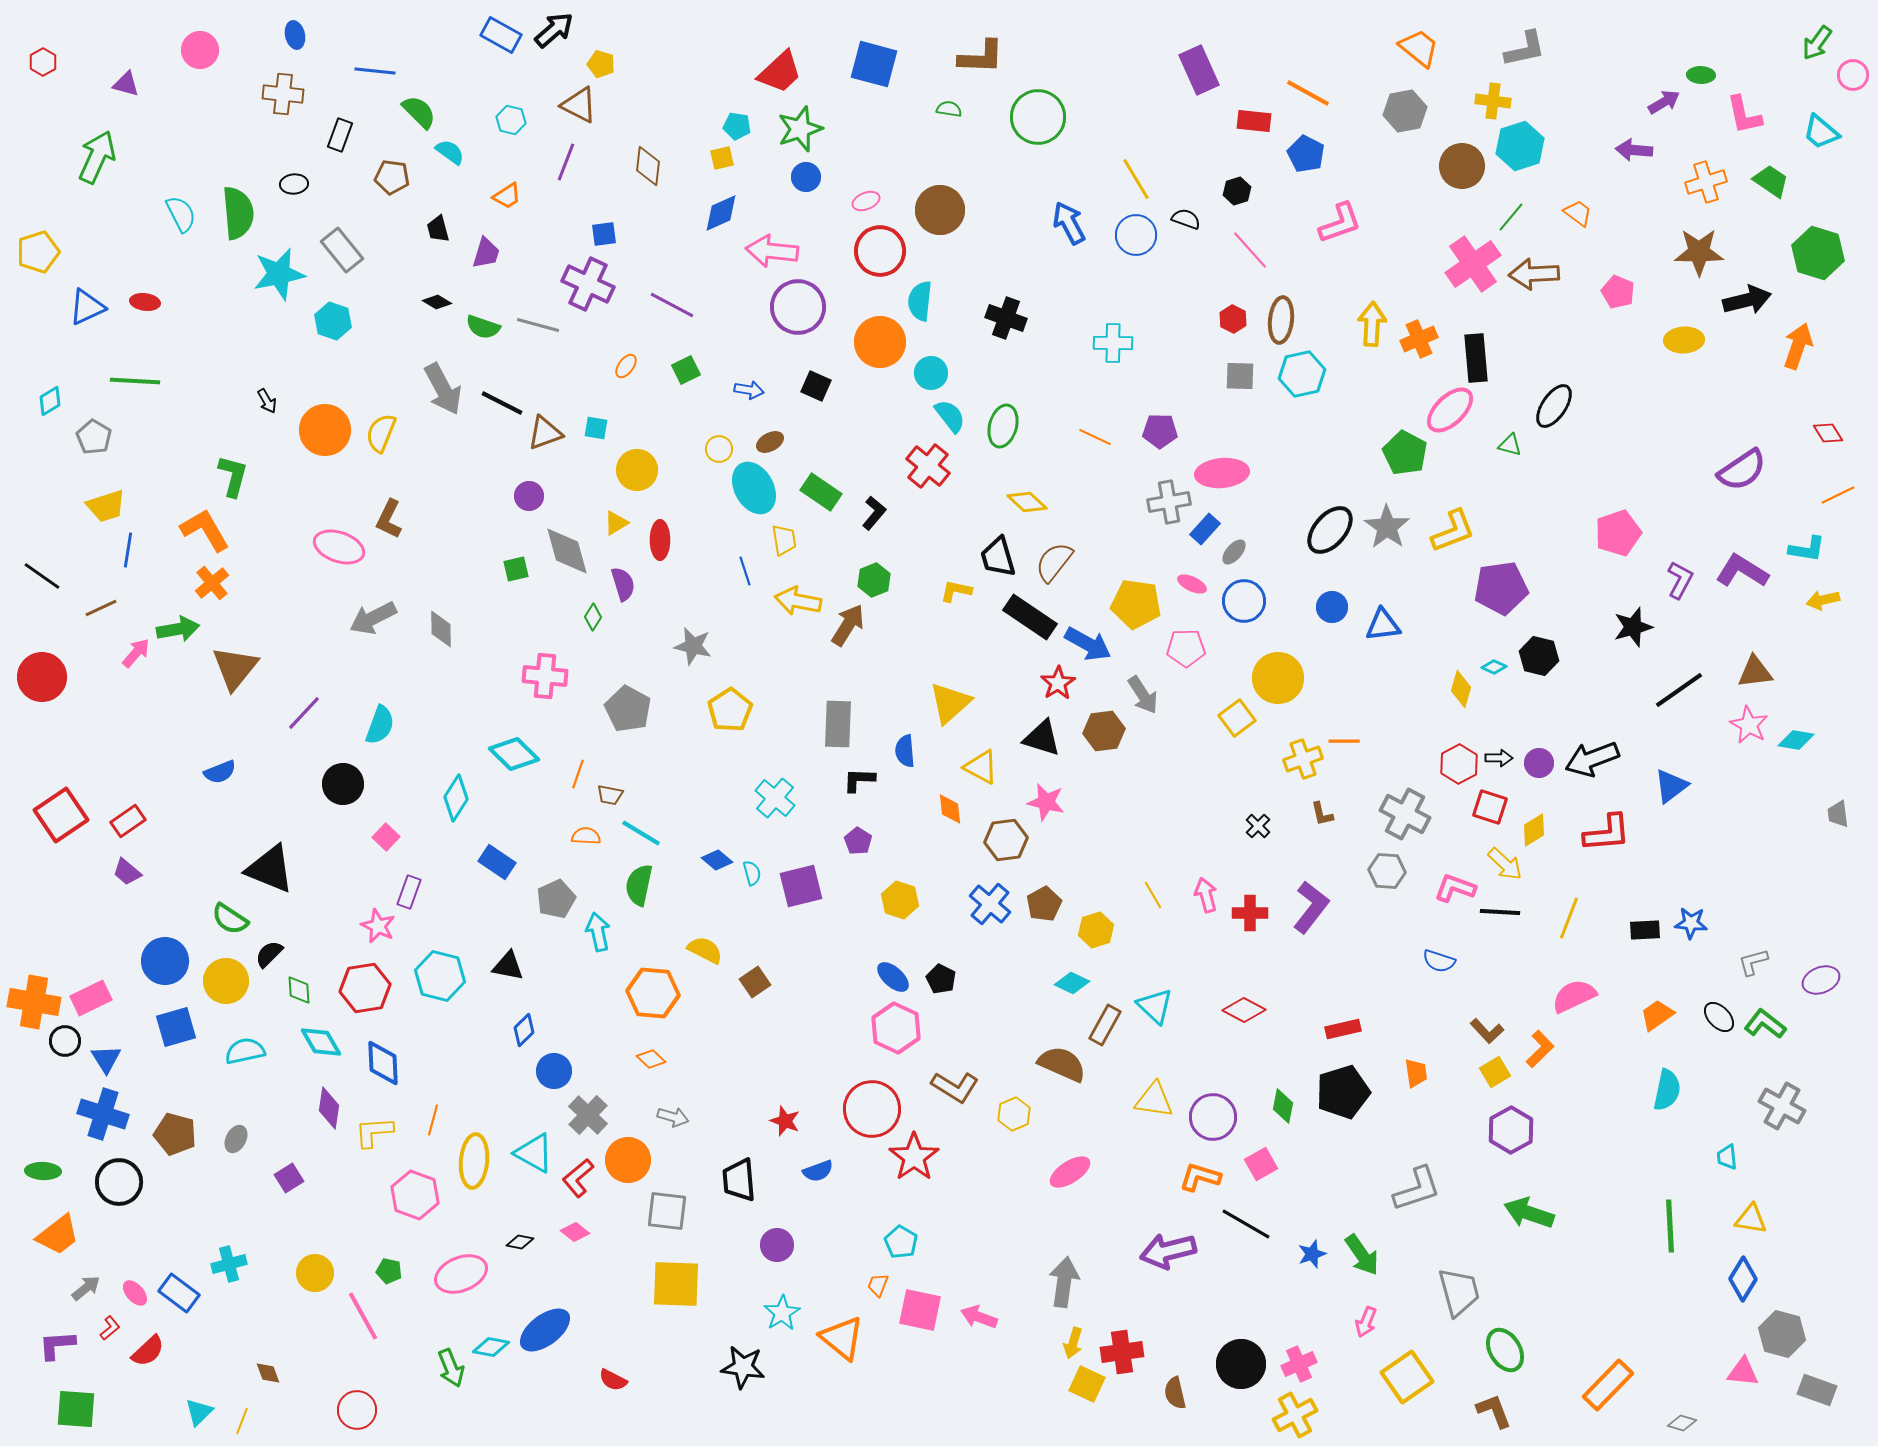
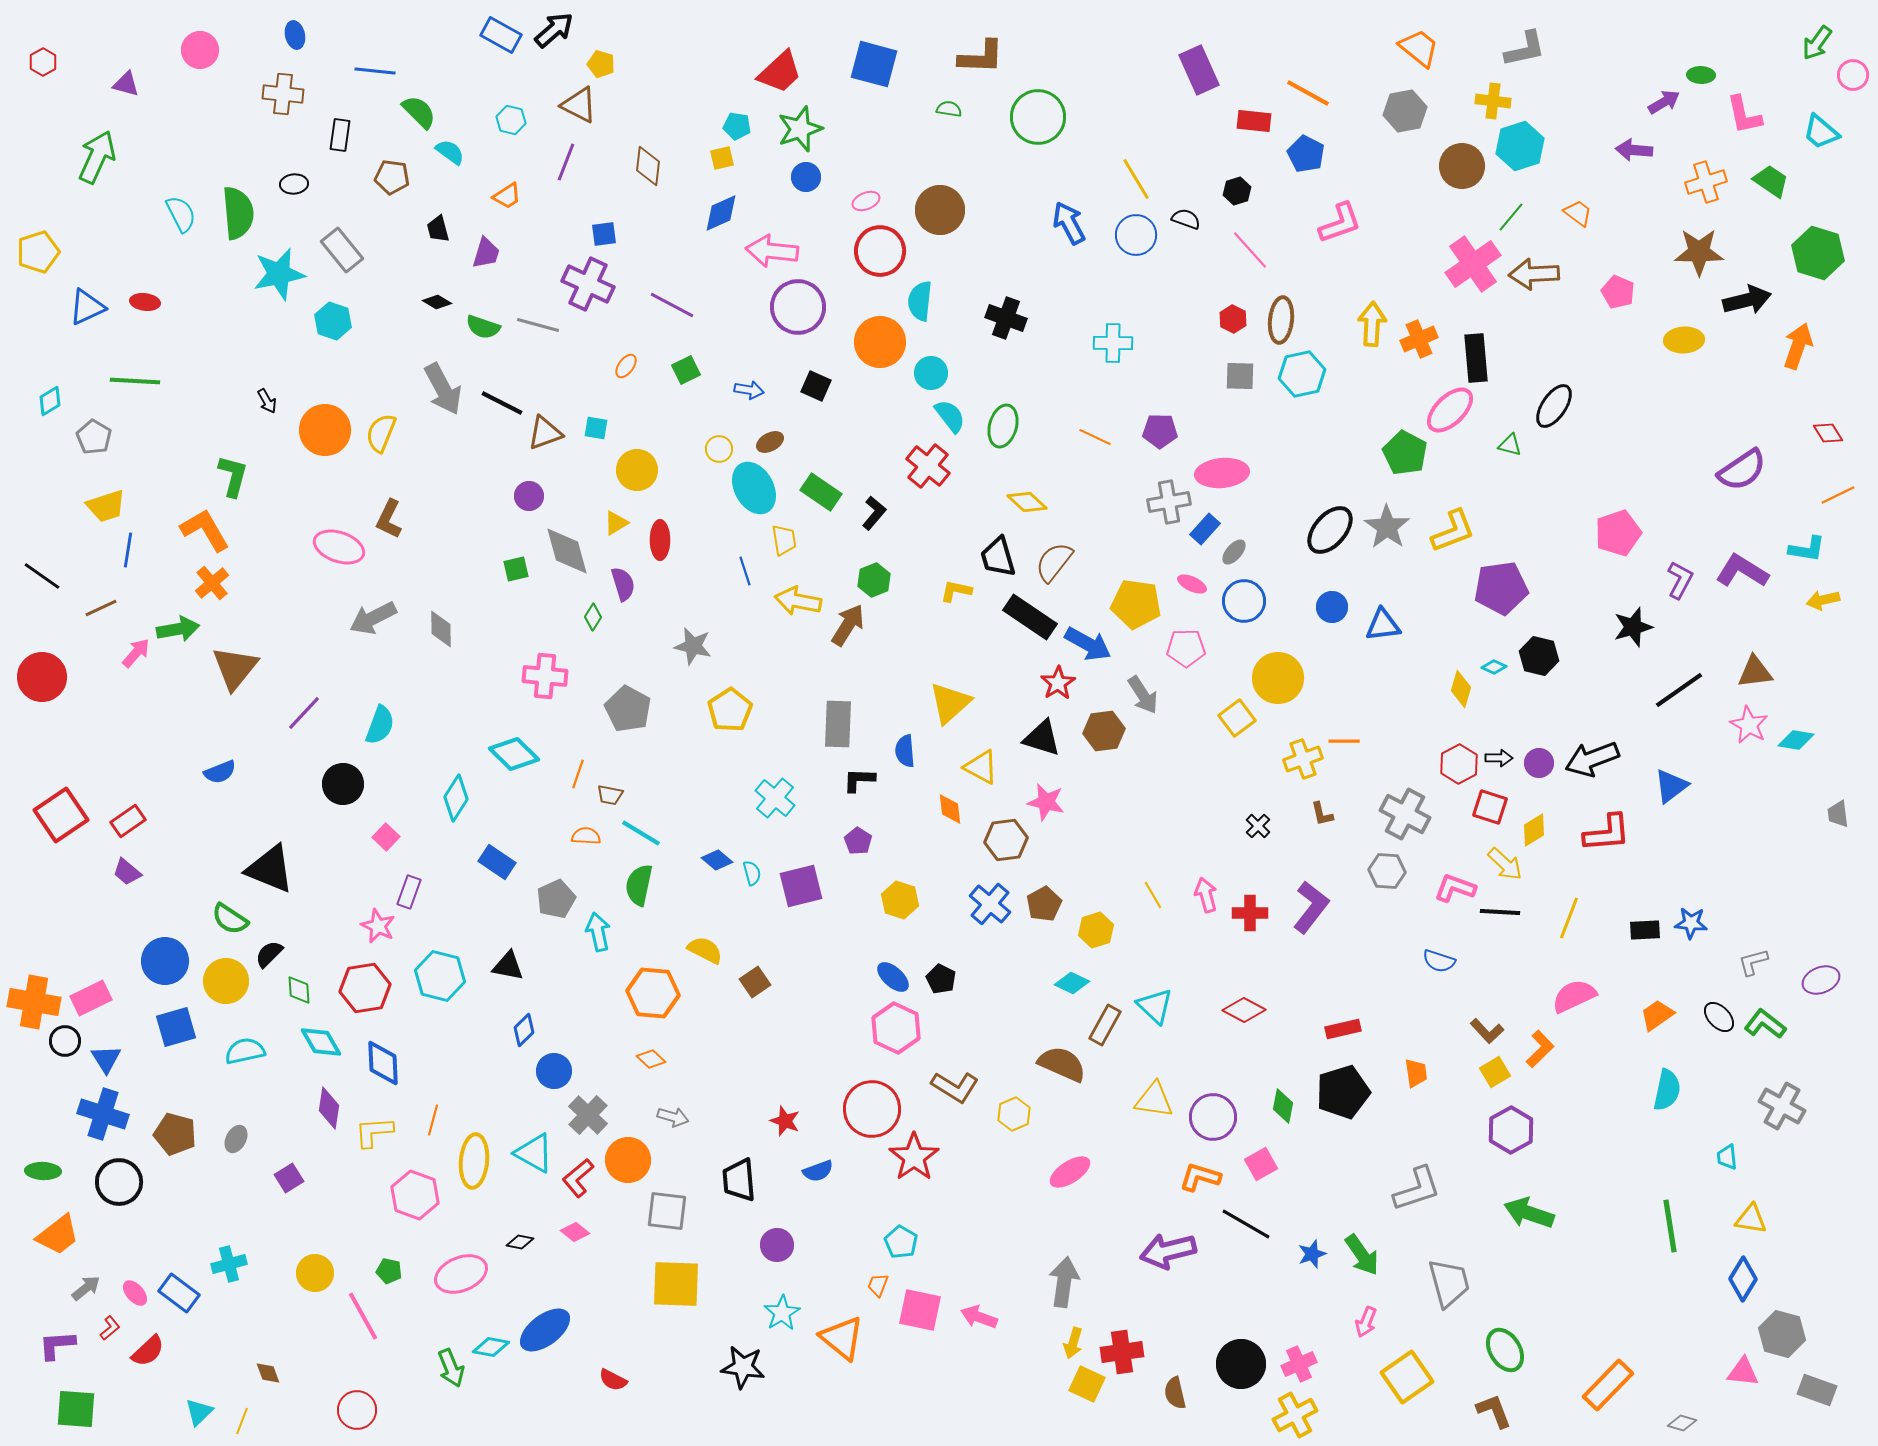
black rectangle at (340, 135): rotated 12 degrees counterclockwise
green line at (1670, 1226): rotated 6 degrees counterclockwise
gray trapezoid at (1459, 1292): moved 10 px left, 9 px up
